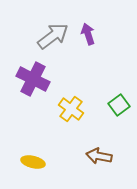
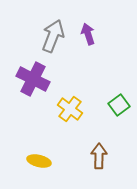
gray arrow: rotated 32 degrees counterclockwise
yellow cross: moved 1 px left
brown arrow: rotated 80 degrees clockwise
yellow ellipse: moved 6 px right, 1 px up
